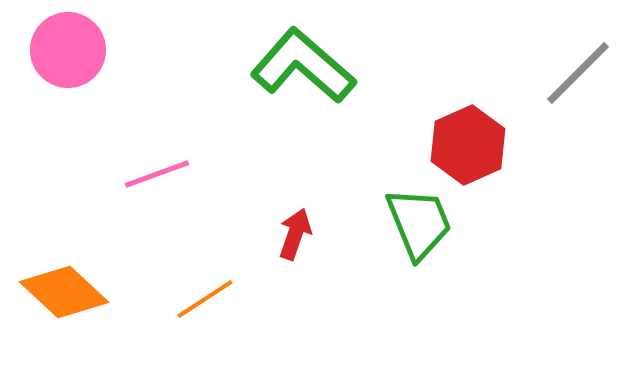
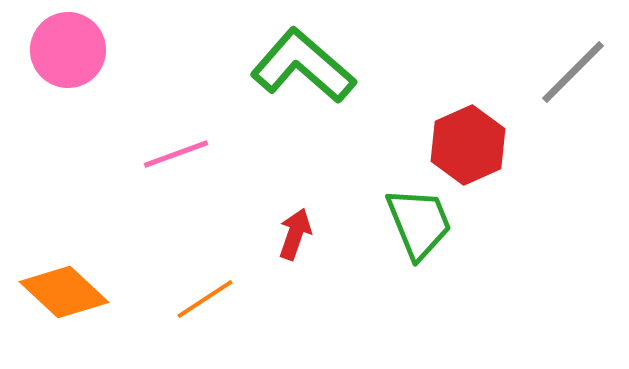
gray line: moved 5 px left, 1 px up
pink line: moved 19 px right, 20 px up
